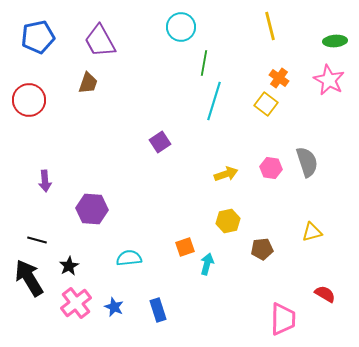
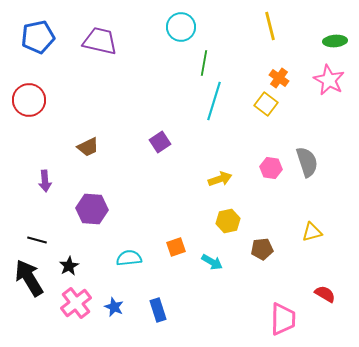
purple trapezoid: rotated 132 degrees clockwise
brown trapezoid: moved 64 px down; rotated 45 degrees clockwise
yellow arrow: moved 6 px left, 5 px down
orange square: moved 9 px left
cyan arrow: moved 5 px right, 2 px up; rotated 105 degrees clockwise
